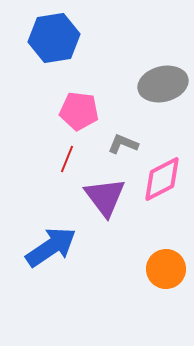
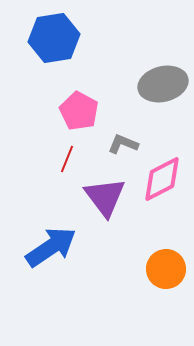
pink pentagon: rotated 21 degrees clockwise
